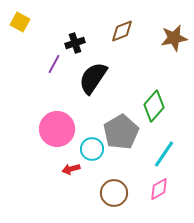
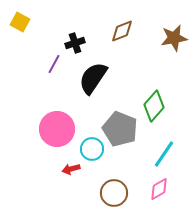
gray pentagon: moved 1 px left, 3 px up; rotated 20 degrees counterclockwise
